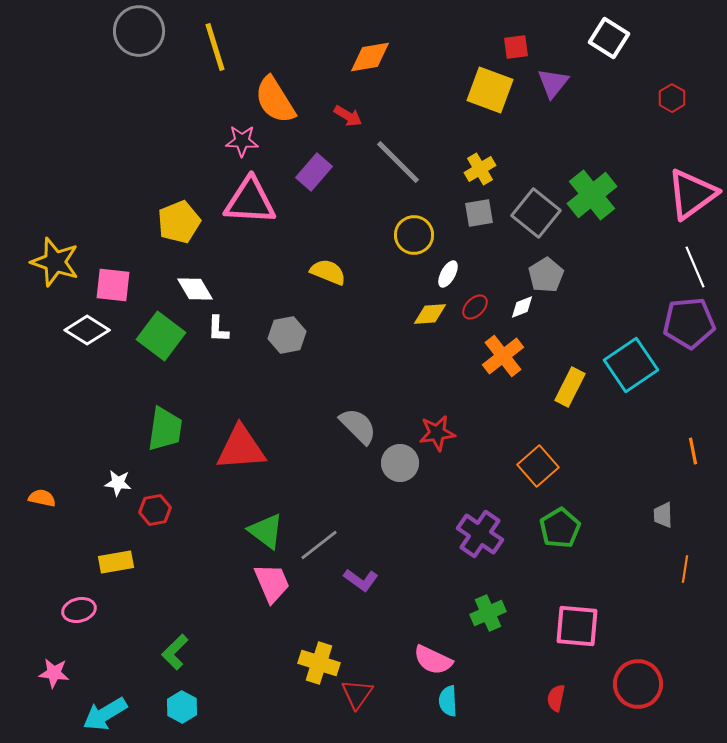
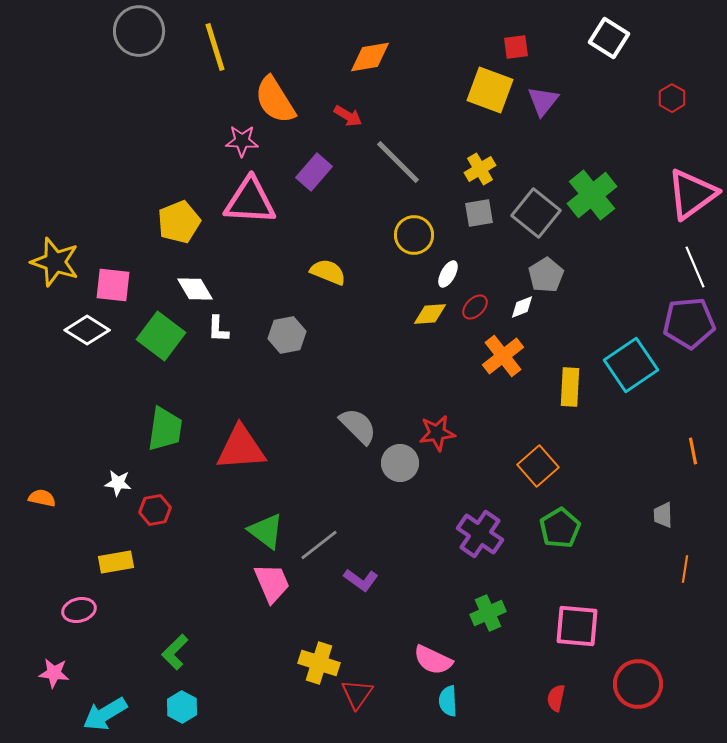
purple triangle at (553, 83): moved 10 px left, 18 px down
yellow rectangle at (570, 387): rotated 24 degrees counterclockwise
